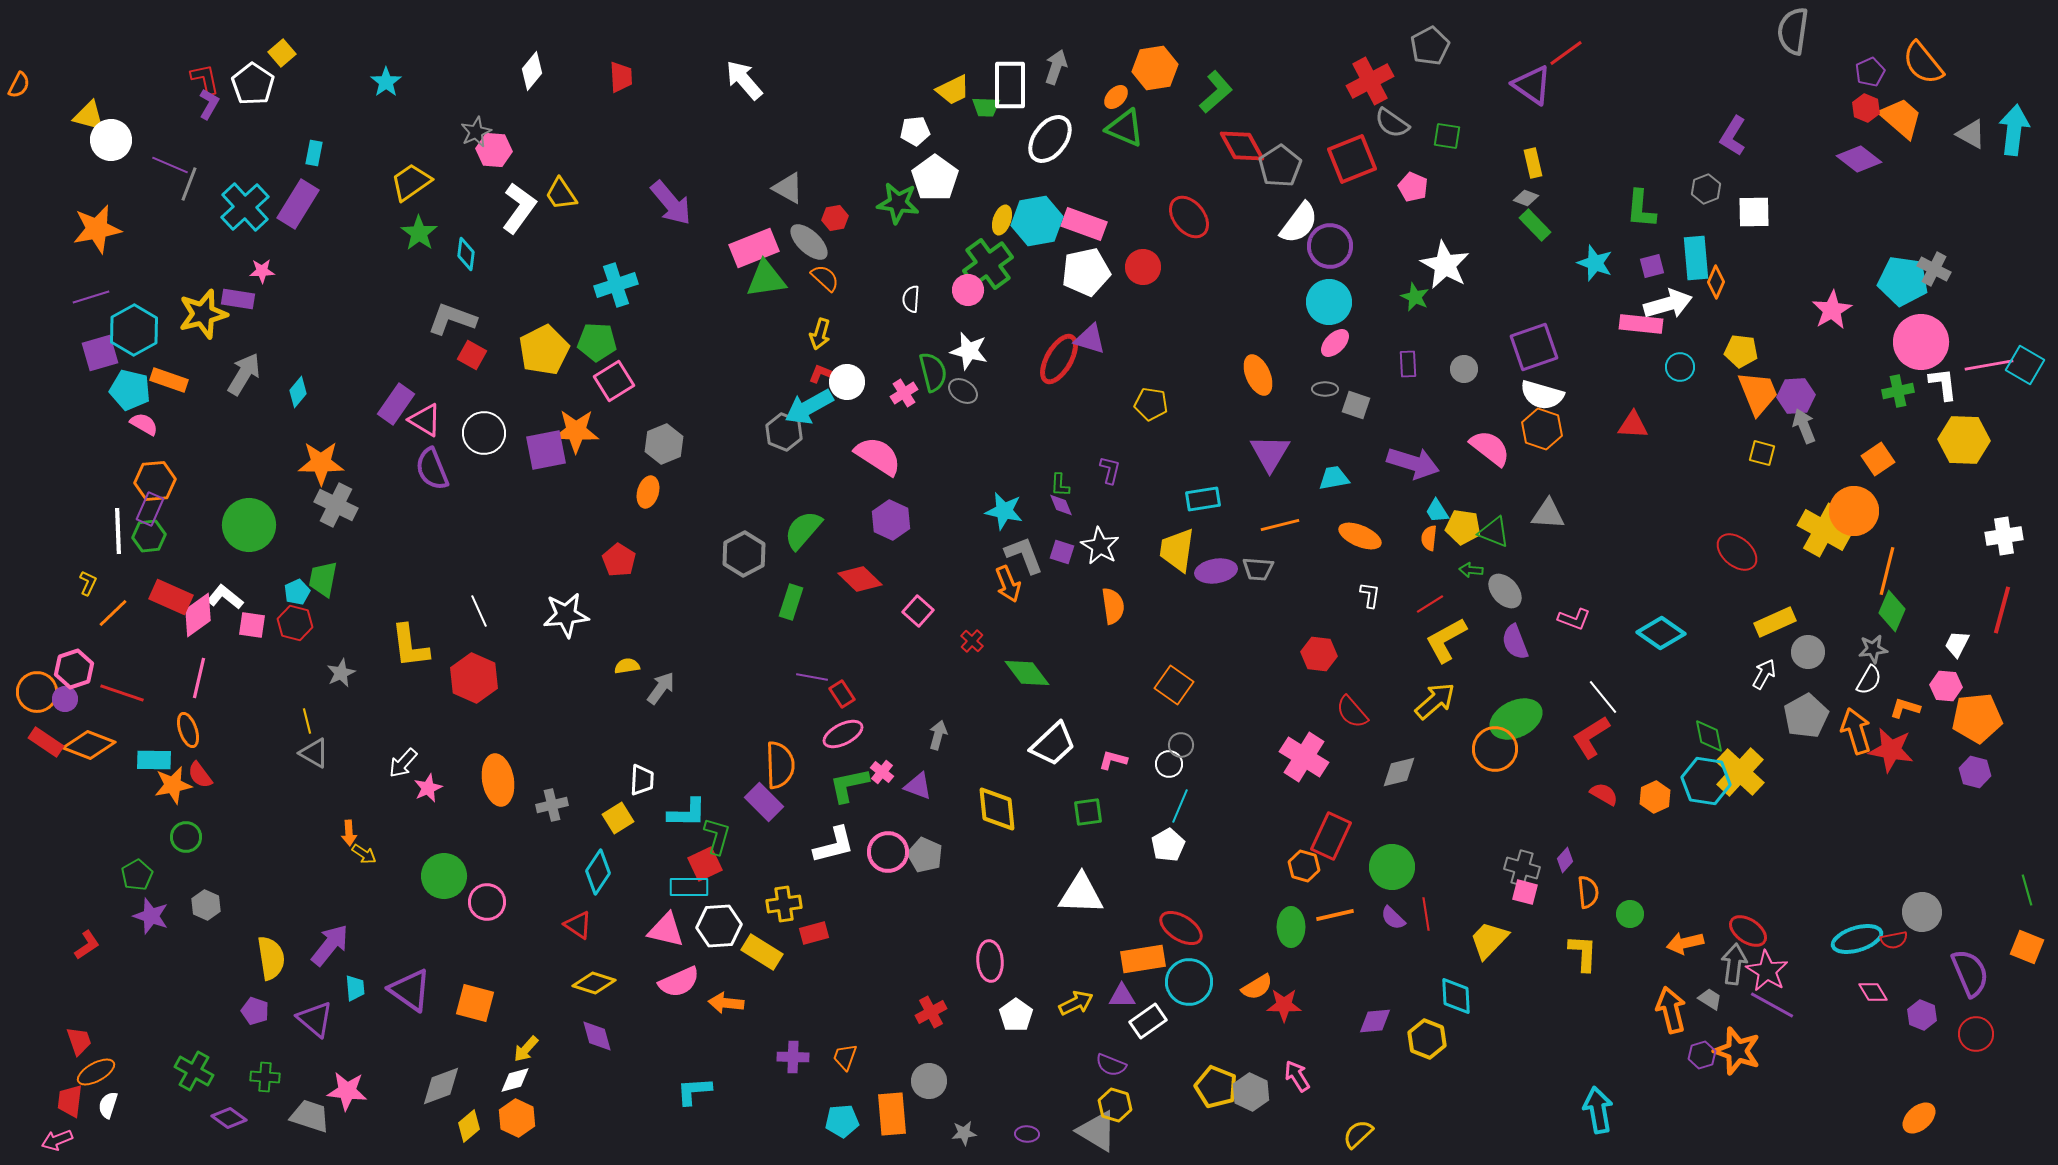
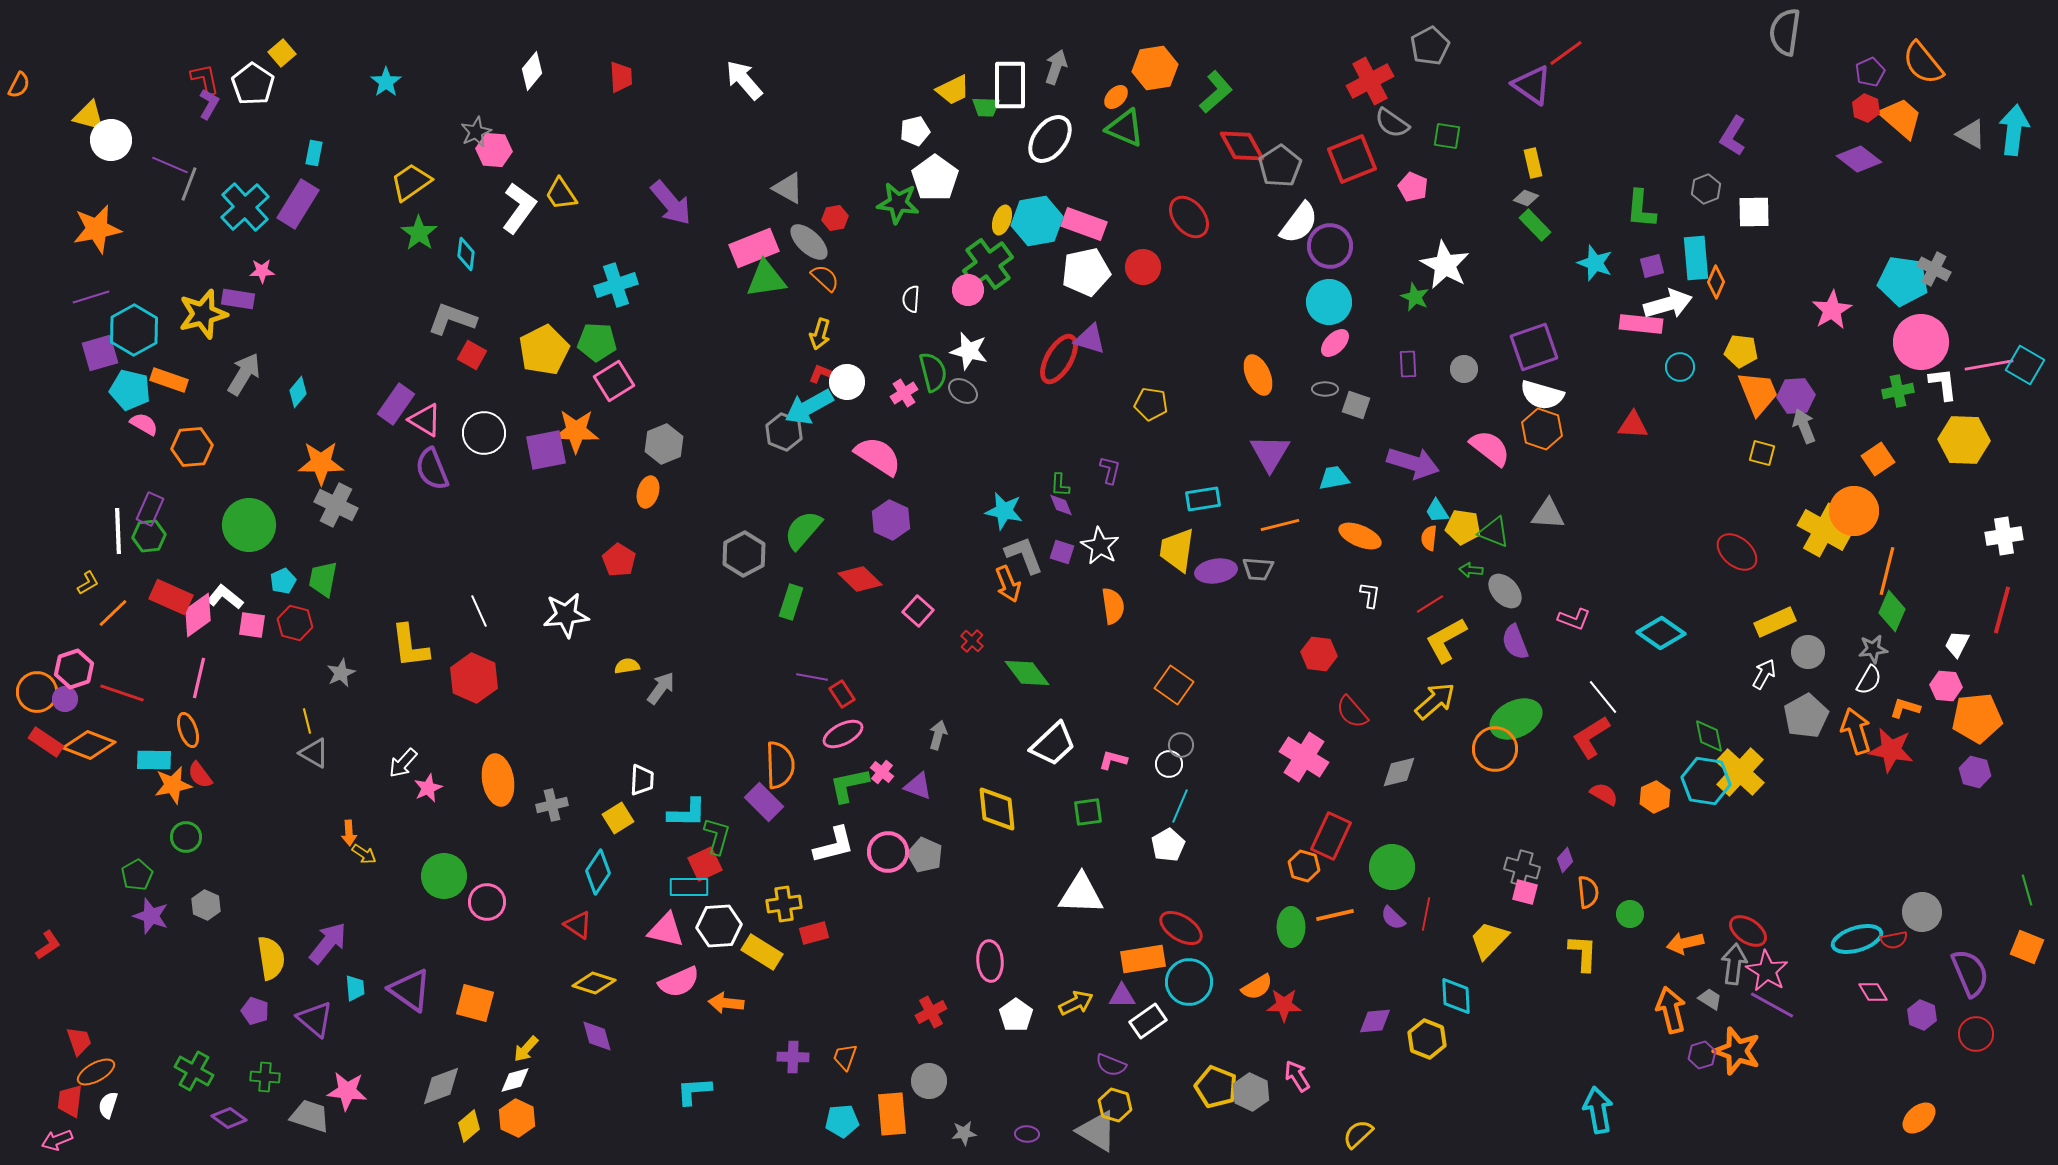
gray semicircle at (1793, 31): moved 8 px left, 1 px down
white pentagon at (915, 131): rotated 8 degrees counterclockwise
orange hexagon at (155, 481): moved 37 px right, 34 px up
yellow L-shape at (88, 583): rotated 35 degrees clockwise
cyan pentagon at (297, 592): moved 14 px left, 11 px up
red line at (1426, 914): rotated 20 degrees clockwise
red L-shape at (87, 945): moved 39 px left
purple arrow at (330, 945): moved 2 px left, 2 px up
